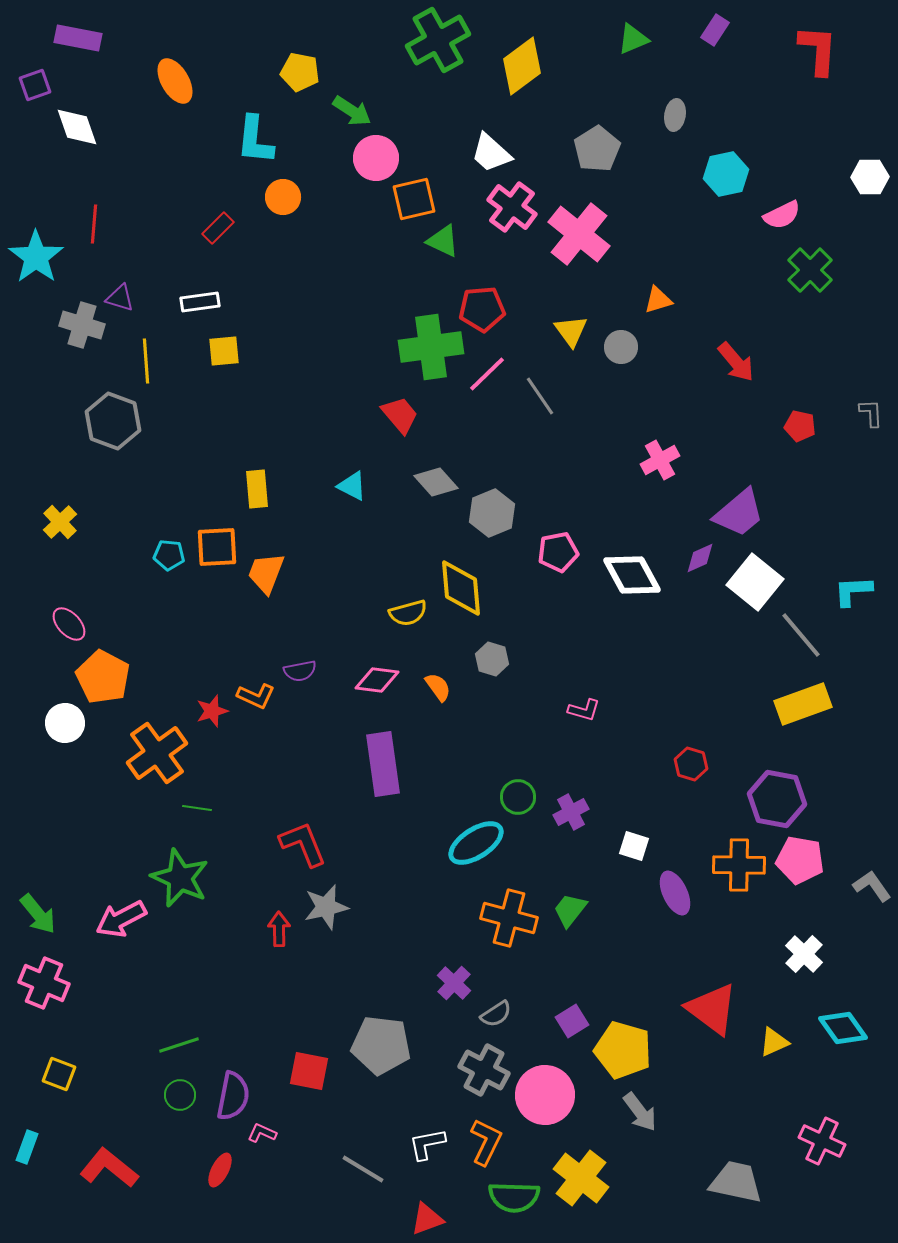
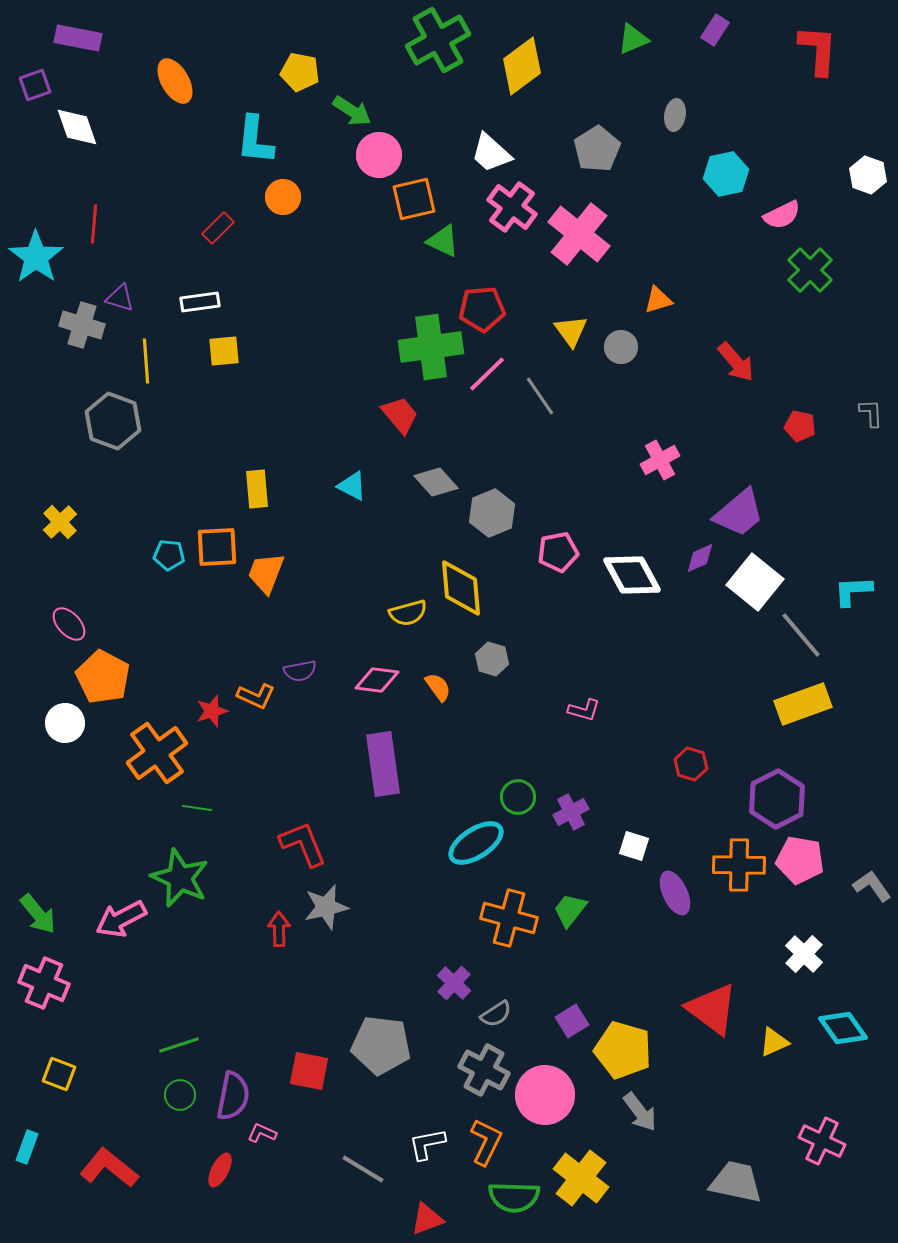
pink circle at (376, 158): moved 3 px right, 3 px up
white hexagon at (870, 177): moved 2 px left, 2 px up; rotated 21 degrees clockwise
purple hexagon at (777, 799): rotated 22 degrees clockwise
